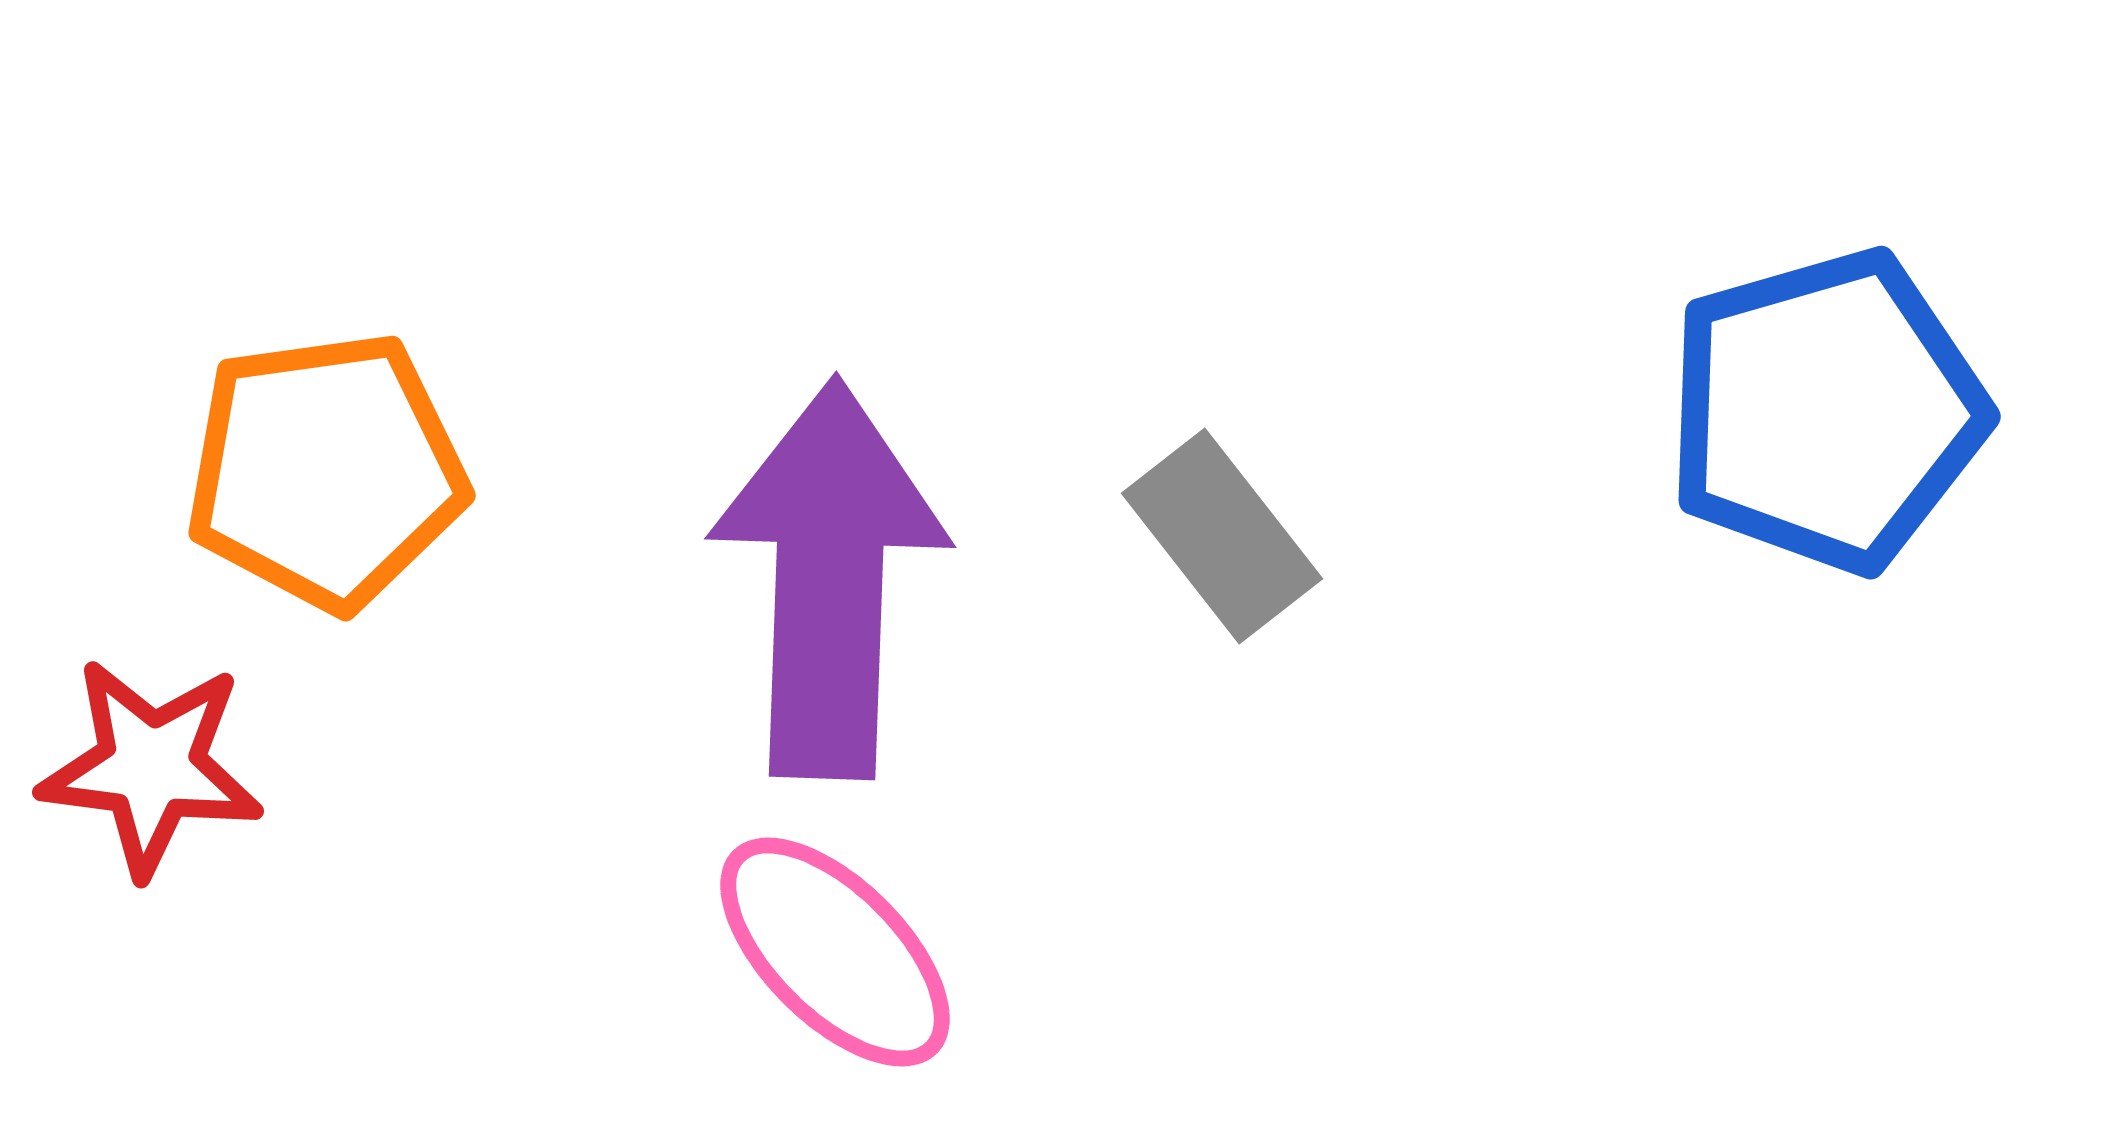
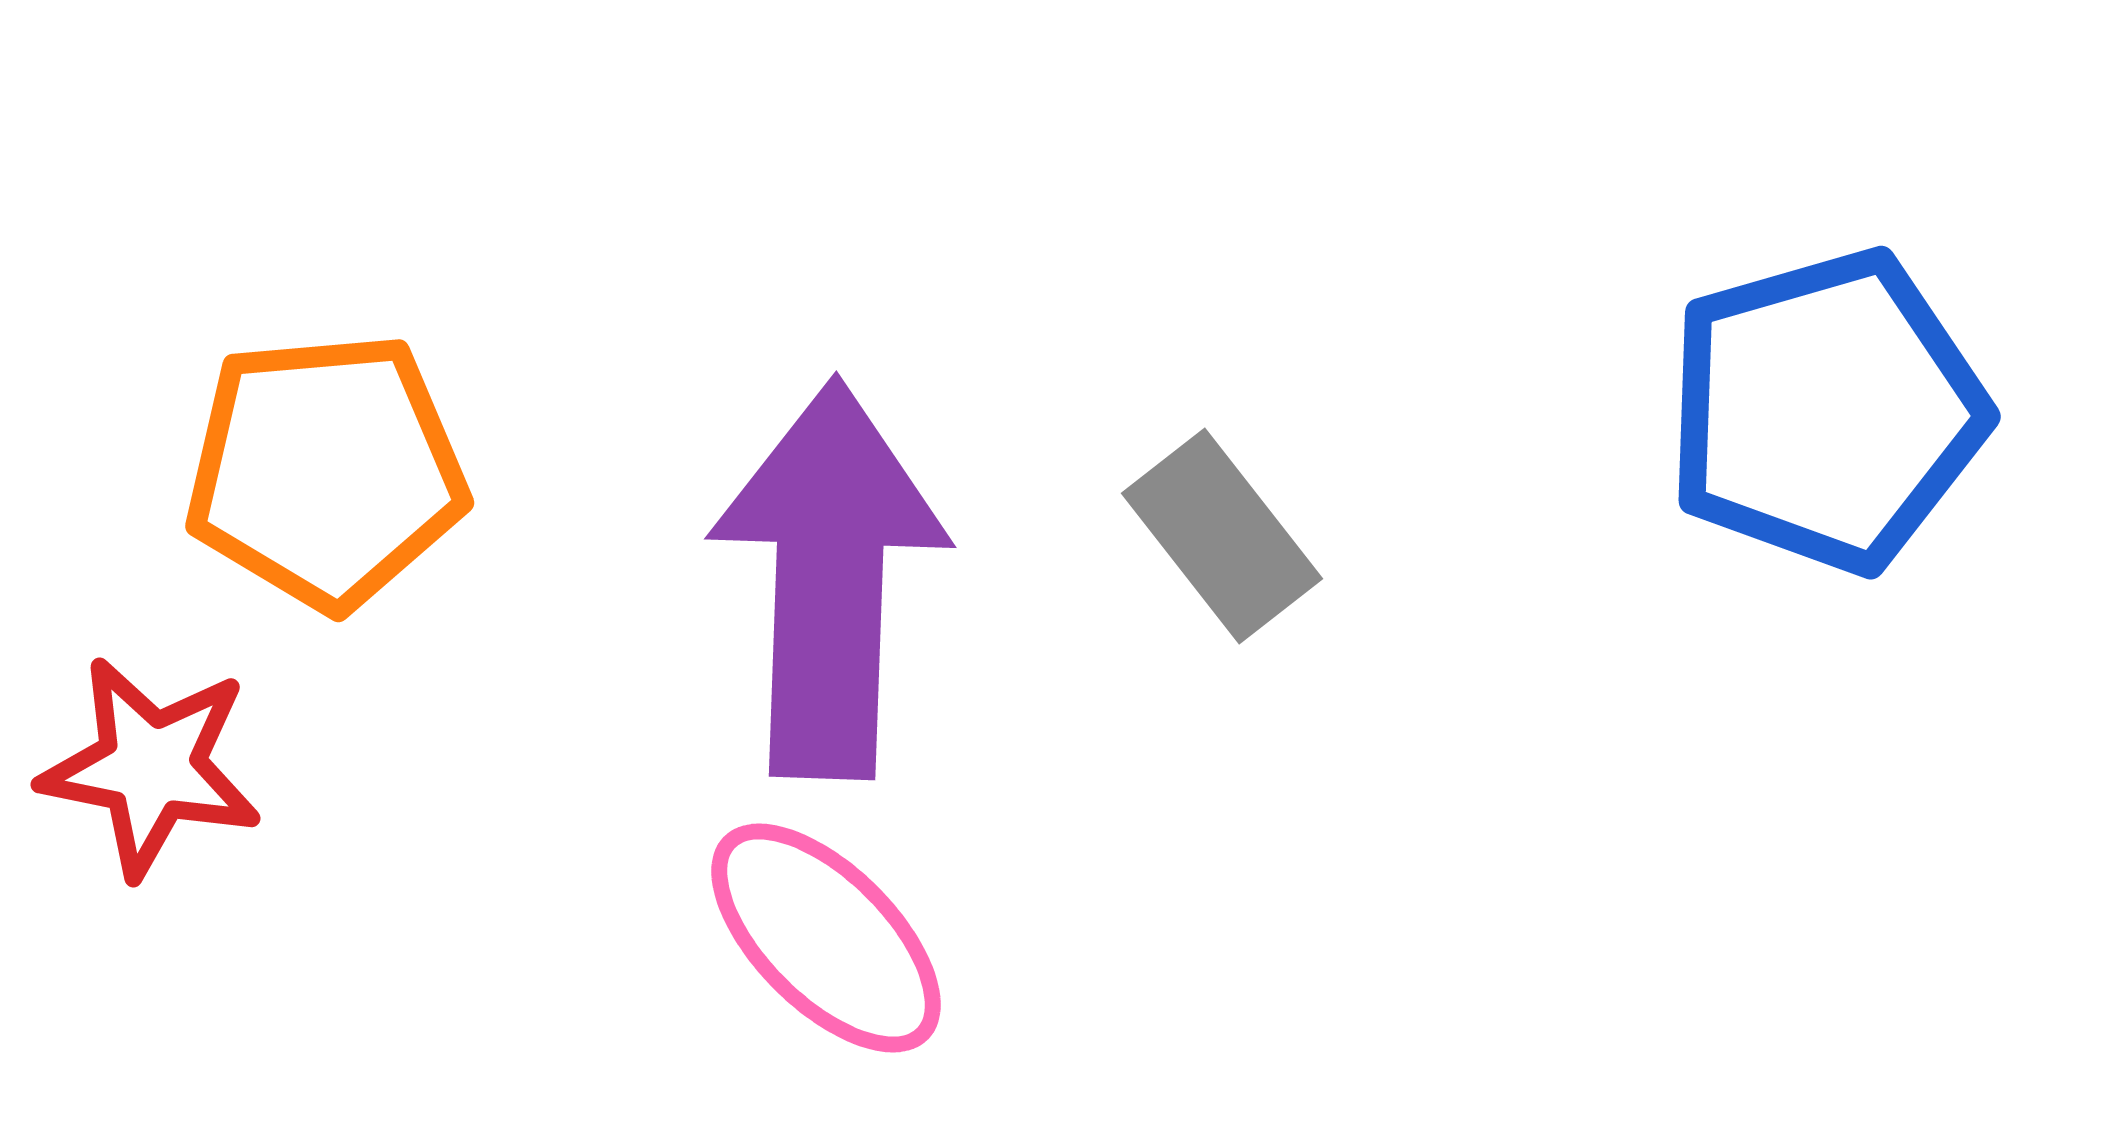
orange pentagon: rotated 3 degrees clockwise
red star: rotated 4 degrees clockwise
pink ellipse: moved 9 px left, 14 px up
